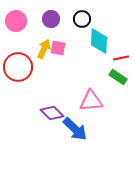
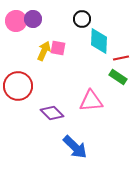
purple circle: moved 18 px left
yellow arrow: moved 2 px down
red circle: moved 19 px down
blue arrow: moved 18 px down
